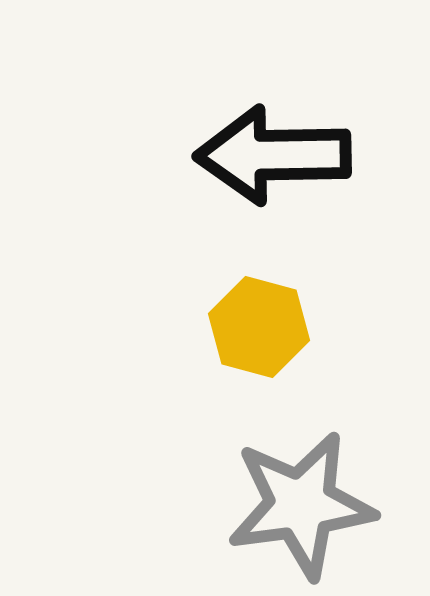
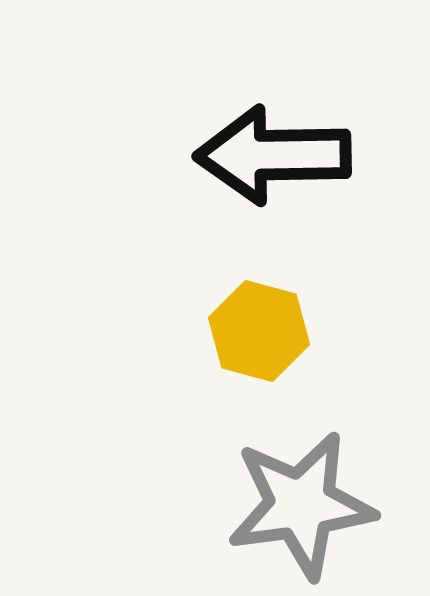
yellow hexagon: moved 4 px down
